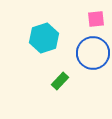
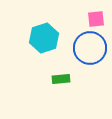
blue circle: moved 3 px left, 5 px up
green rectangle: moved 1 px right, 2 px up; rotated 42 degrees clockwise
